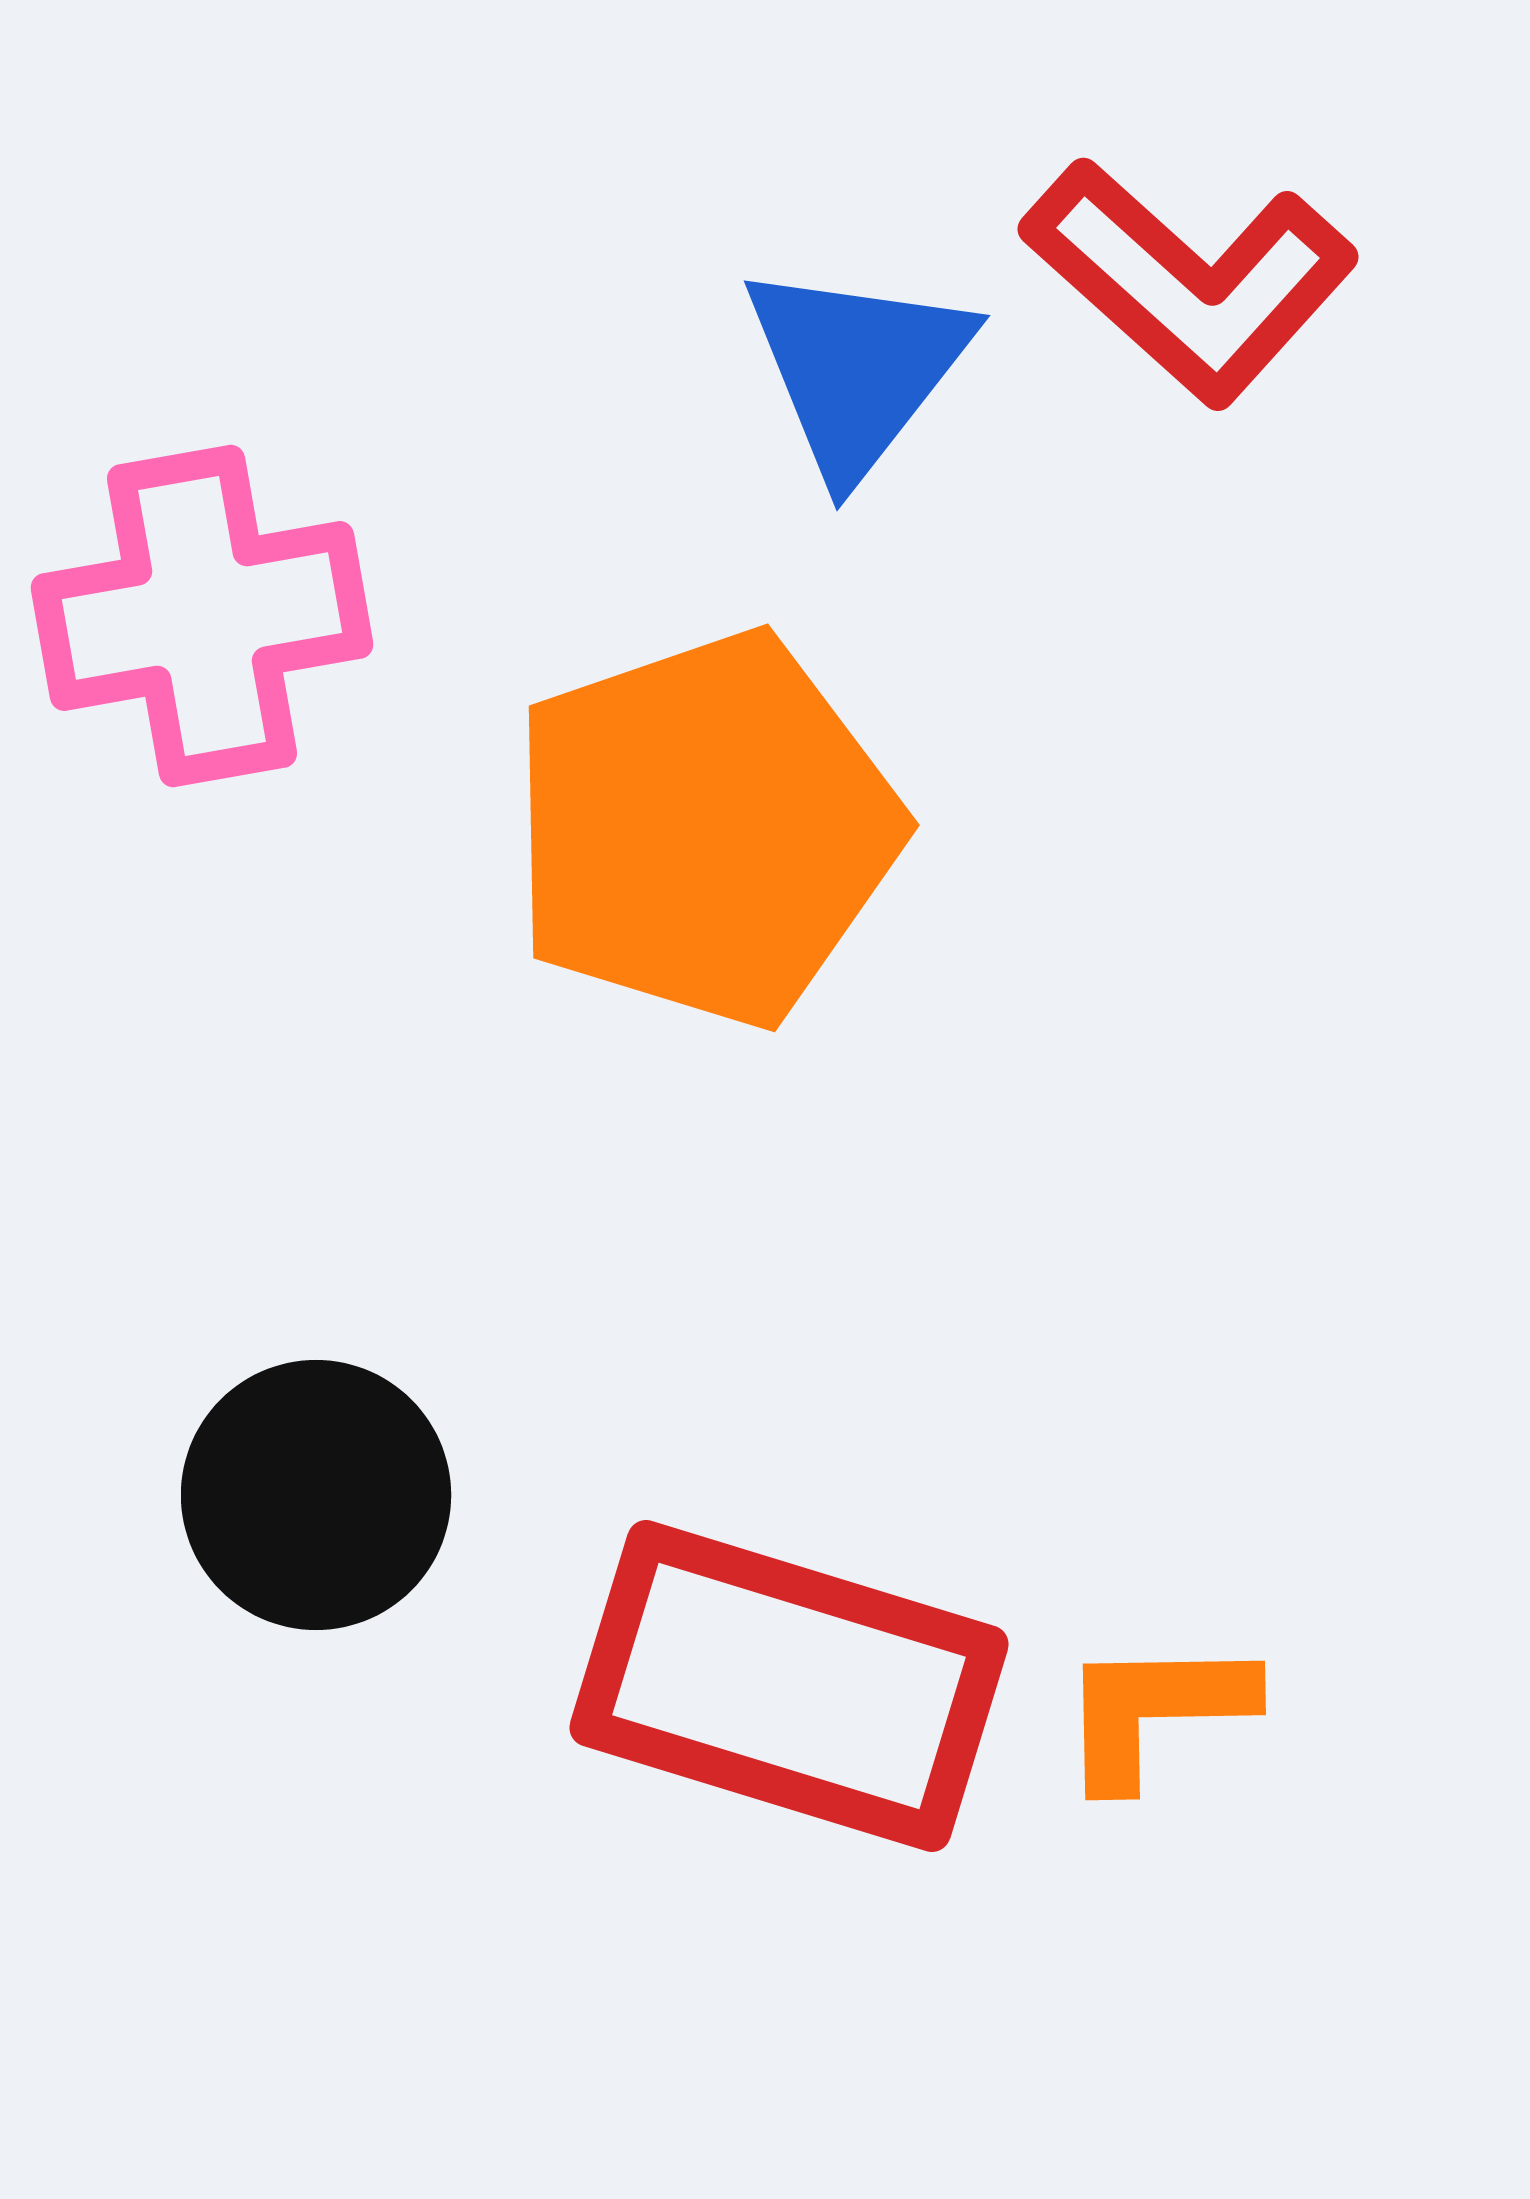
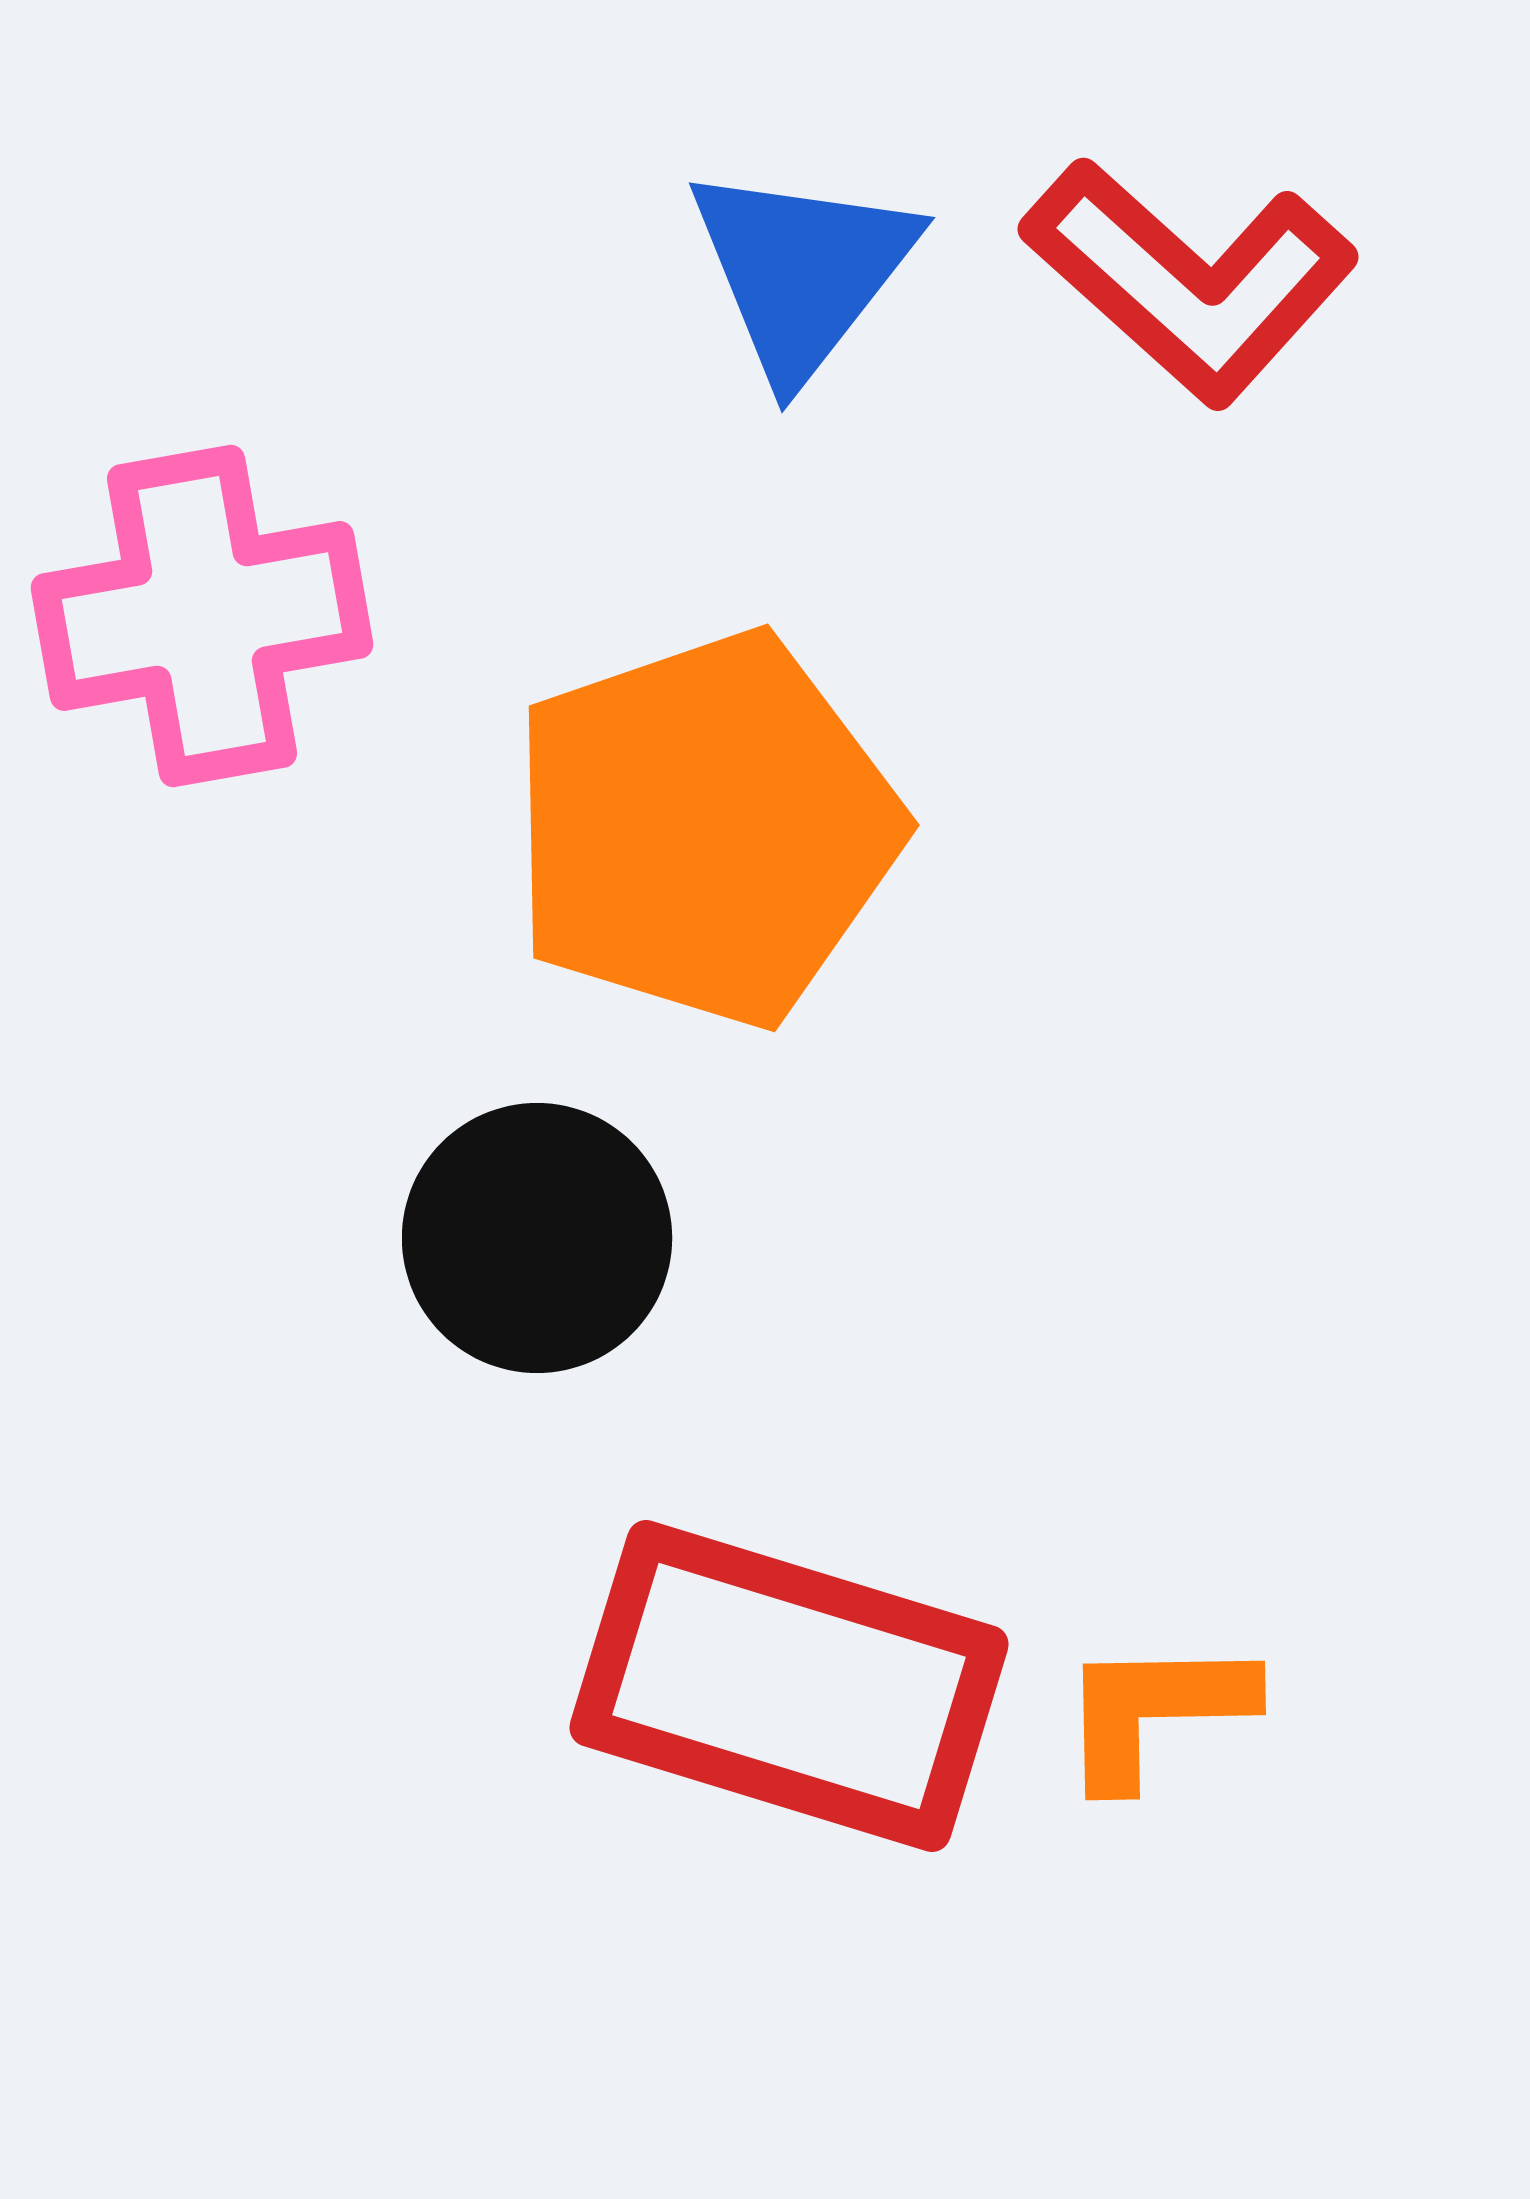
blue triangle: moved 55 px left, 98 px up
black circle: moved 221 px right, 257 px up
